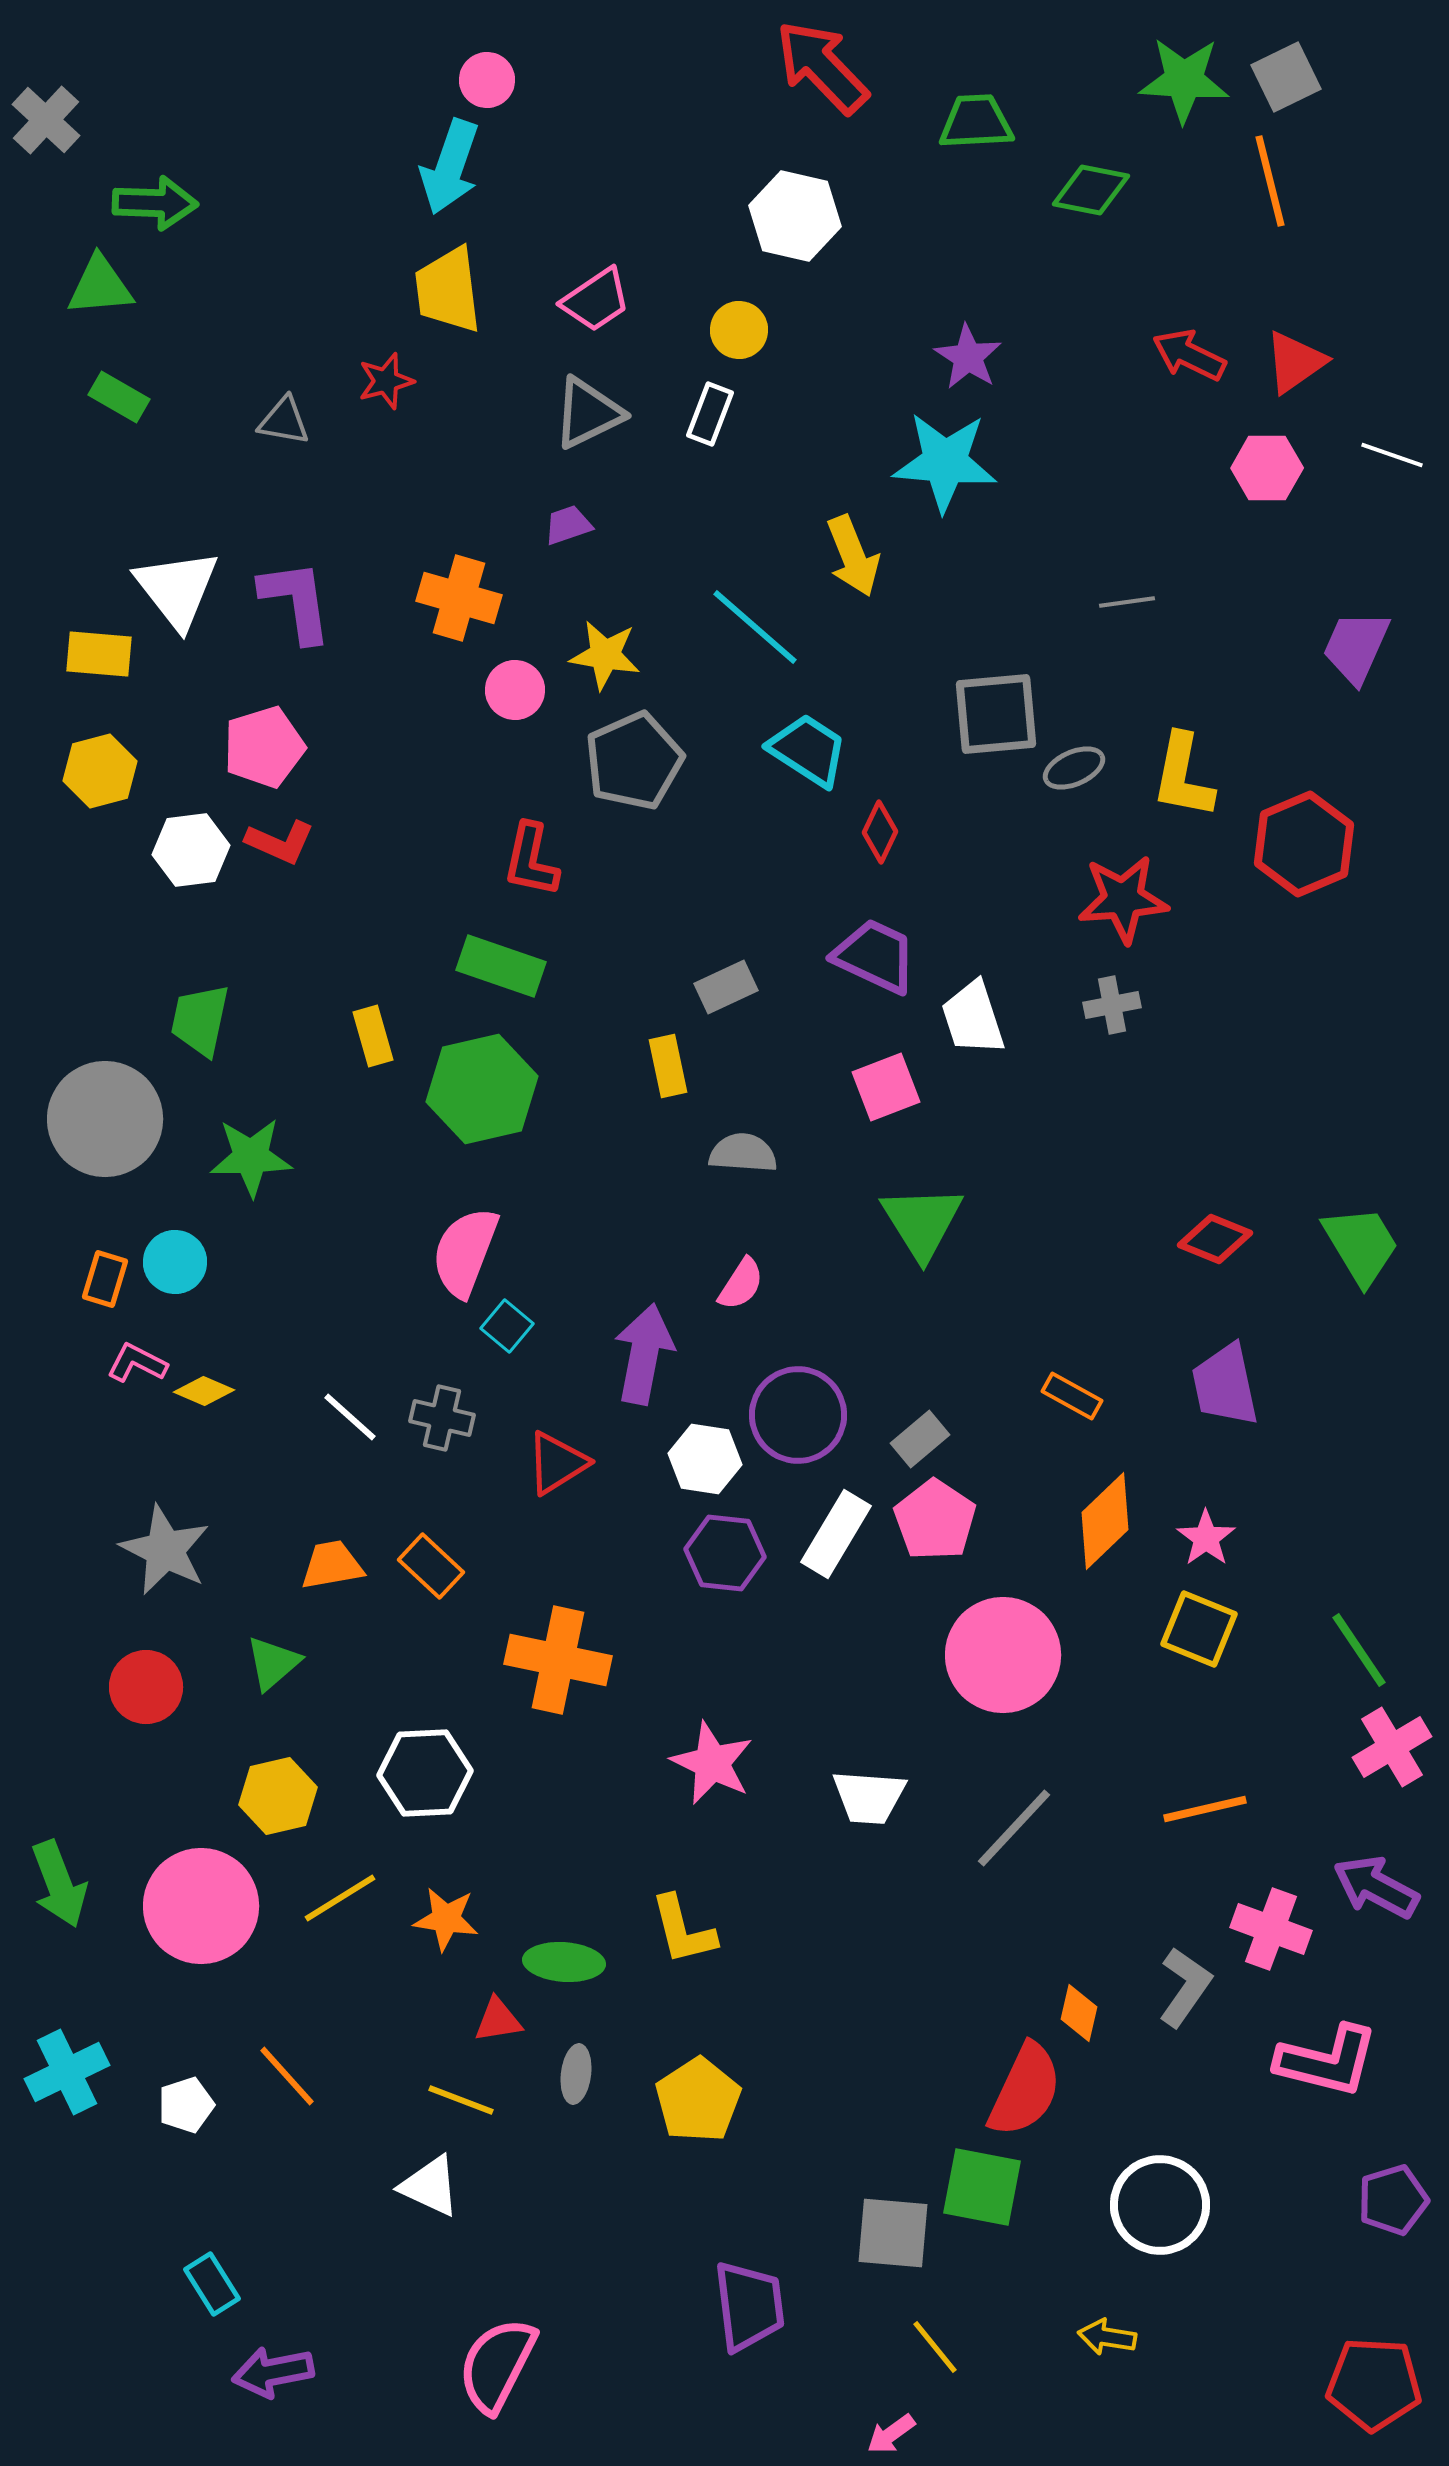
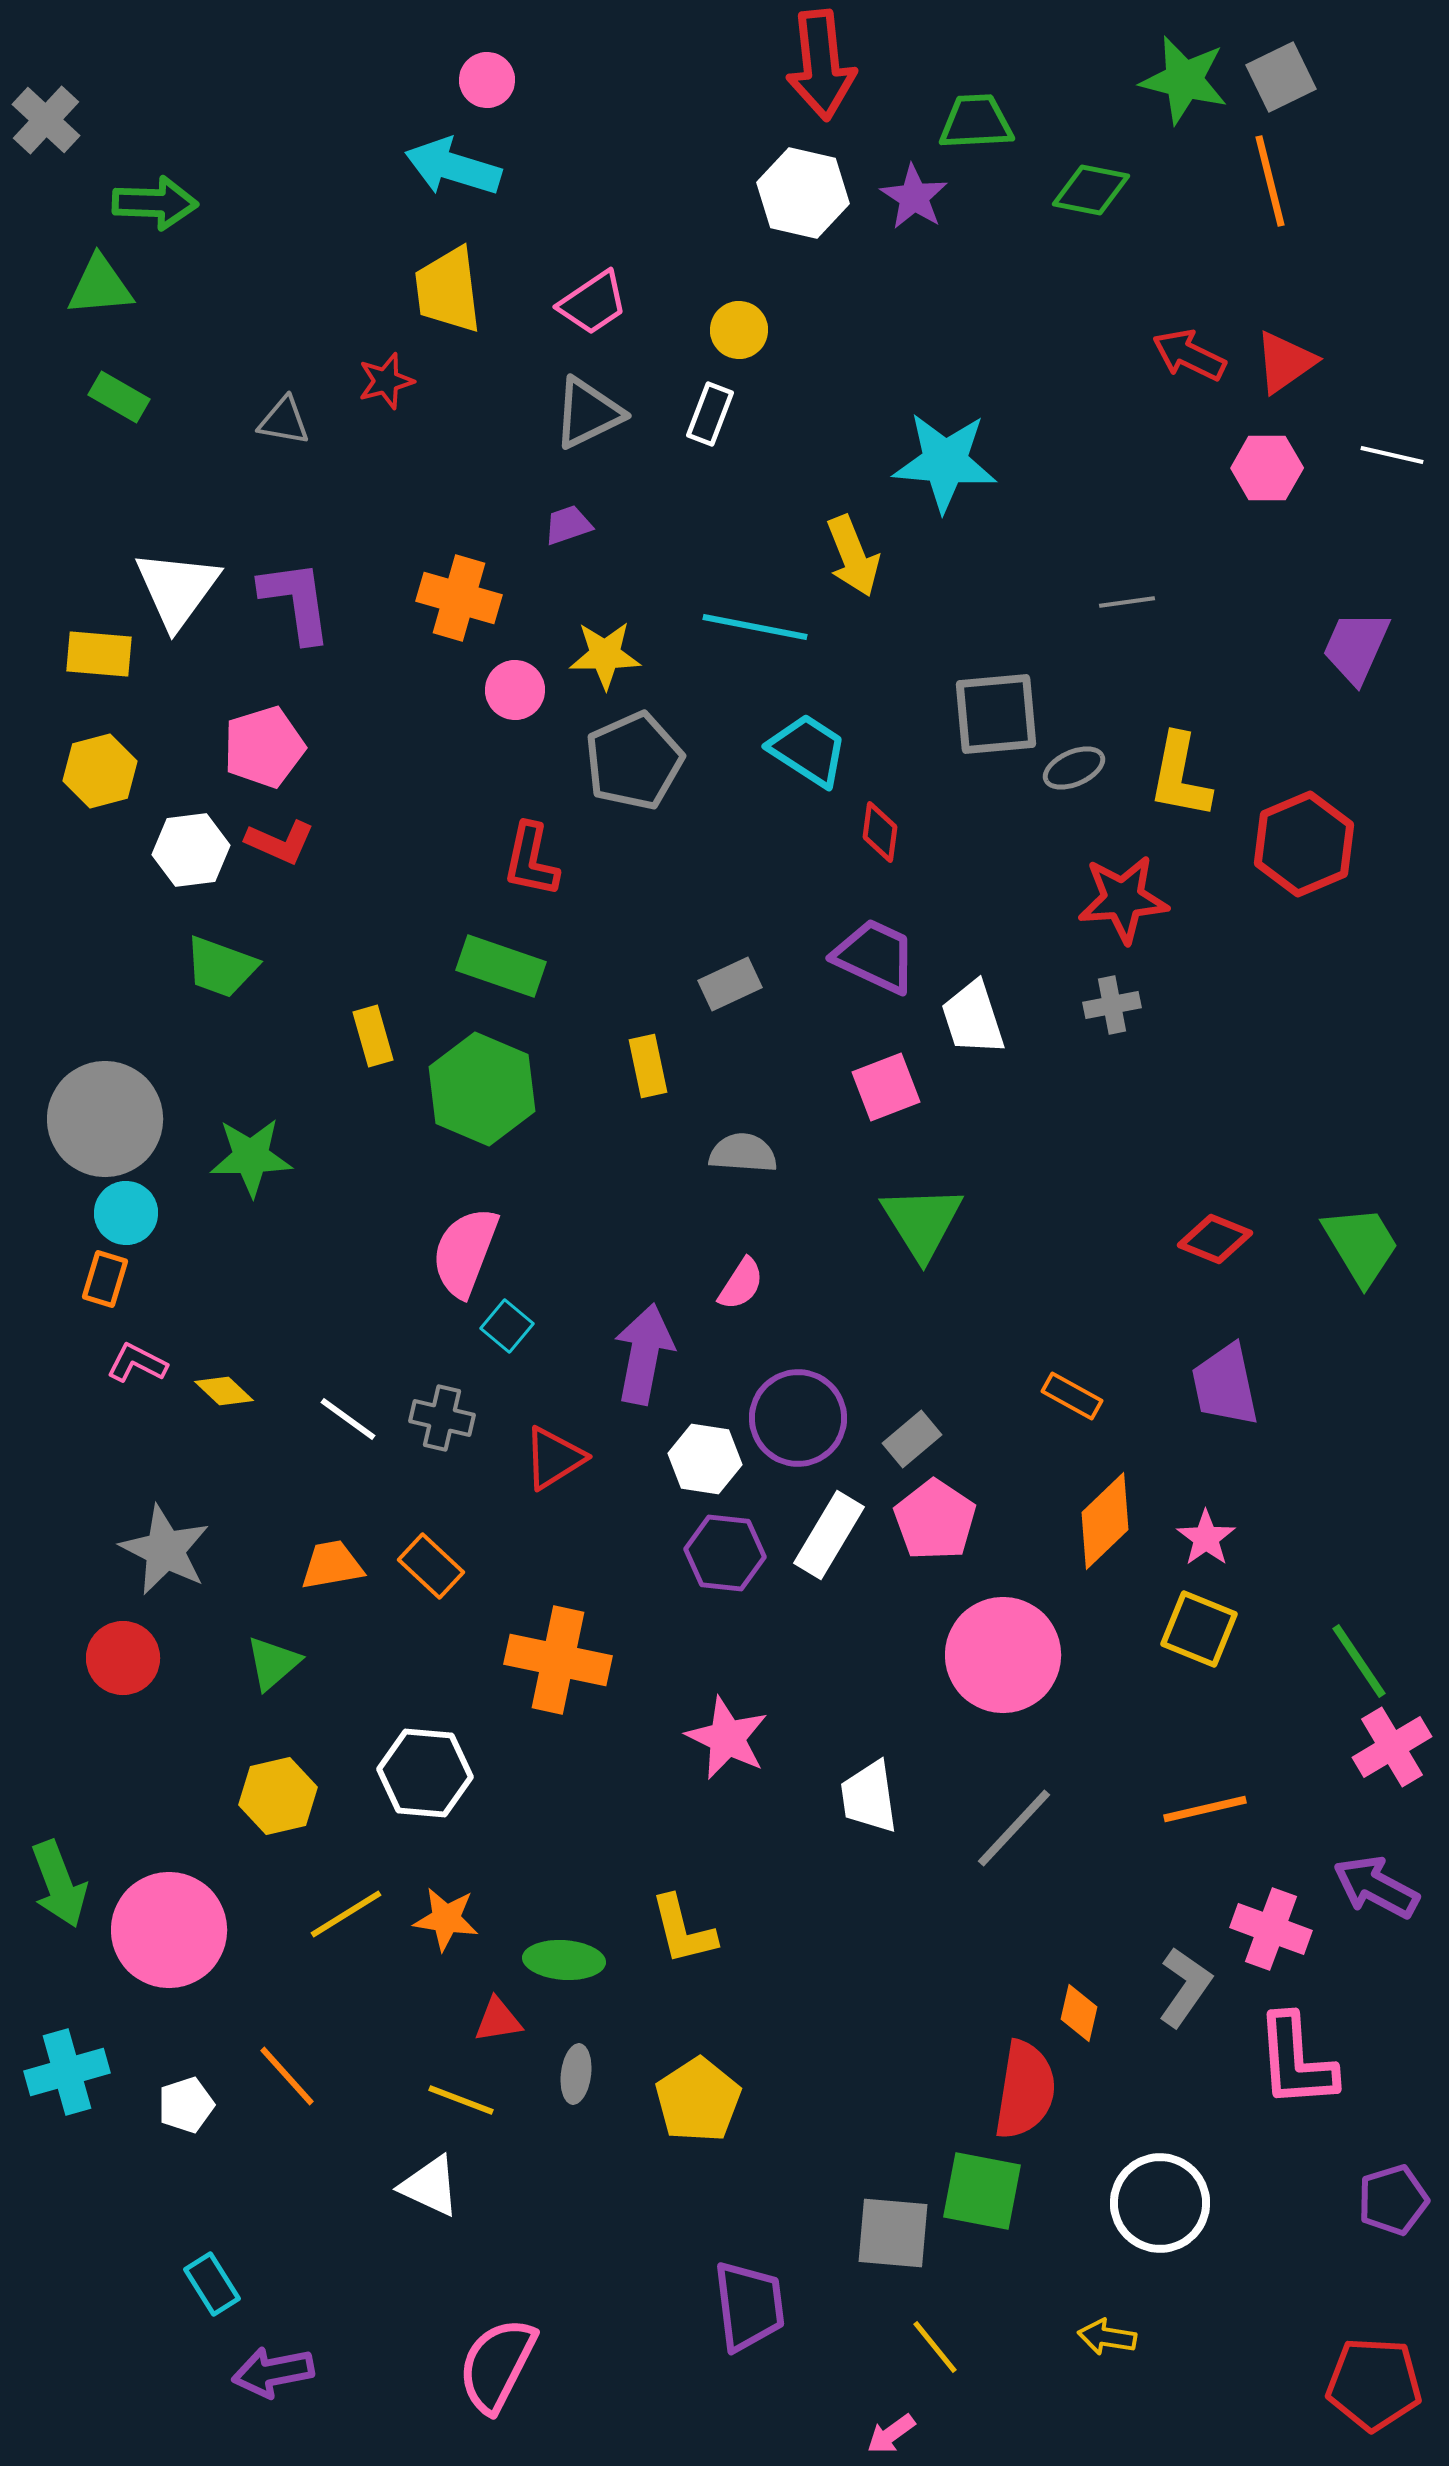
red arrow at (822, 67): moved 1 px left, 2 px up; rotated 142 degrees counterclockwise
gray square at (1286, 77): moved 5 px left
green star at (1184, 80): rotated 10 degrees clockwise
cyan arrow at (450, 167): moved 3 px right; rotated 88 degrees clockwise
white hexagon at (795, 216): moved 8 px right, 23 px up
pink trapezoid at (596, 300): moved 3 px left, 3 px down
purple star at (968, 357): moved 54 px left, 160 px up
red triangle at (1295, 362): moved 10 px left
white line at (1392, 455): rotated 6 degrees counterclockwise
white triangle at (177, 589): rotated 14 degrees clockwise
cyan line at (755, 627): rotated 30 degrees counterclockwise
yellow star at (605, 655): rotated 10 degrees counterclockwise
yellow L-shape at (1183, 776): moved 3 px left
red diamond at (880, 832): rotated 18 degrees counterclockwise
gray rectangle at (726, 987): moved 4 px right, 3 px up
green trapezoid at (200, 1020): moved 21 px right, 53 px up; rotated 82 degrees counterclockwise
yellow rectangle at (668, 1066): moved 20 px left
green hexagon at (482, 1089): rotated 24 degrees counterclockwise
cyan circle at (175, 1262): moved 49 px left, 49 px up
yellow diamond at (204, 1391): moved 20 px right; rotated 20 degrees clockwise
purple circle at (798, 1415): moved 3 px down
white line at (350, 1417): moved 2 px left, 2 px down; rotated 6 degrees counterclockwise
gray rectangle at (920, 1439): moved 8 px left
red triangle at (557, 1463): moved 3 px left, 5 px up
white rectangle at (836, 1534): moved 7 px left, 1 px down
green line at (1359, 1650): moved 11 px down
red circle at (146, 1687): moved 23 px left, 29 px up
pink star at (712, 1763): moved 15 px right, 25 px up
white hexagon at (425, 1773): rotated 8 degrees clockwise
white trapezoid at (869, 1797): rotated 78 degrees clockwise
yellow line at (340, 1898): moved 6 px right, 16 px down
pink circle at (201, 1906): moved 32 px left, 24 px down
green ellipse at (564, 1962): moved 2 px up
pink L-shape at (1327, 2061): moved 31 px left; rotated 72 degrees clockwise
cyan cross at (67, 2072): rotated 10 degrees clockwise
red semicircle at (1025, 2090): rotated 16 degrees counterclockwise
green square at (982, 2187): moved 4 px down
white circle at (1160, 2205): moved 2 px up
